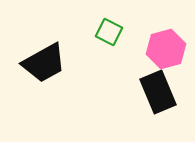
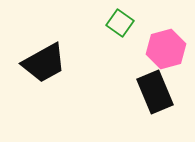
green square: moved 11 px right, 9 px up; rotated 8 degrees clockwise
black rectangle: moved 3 px left
